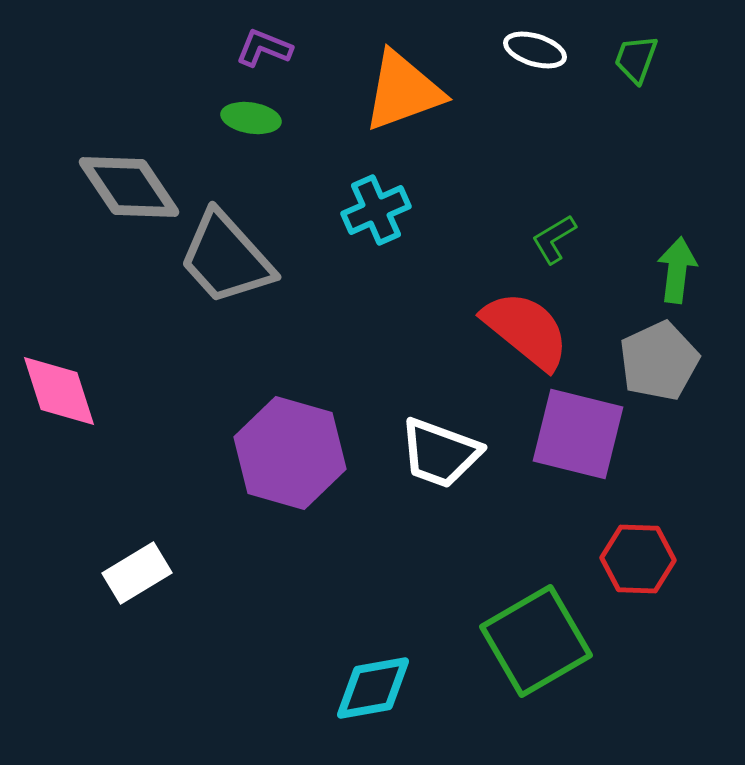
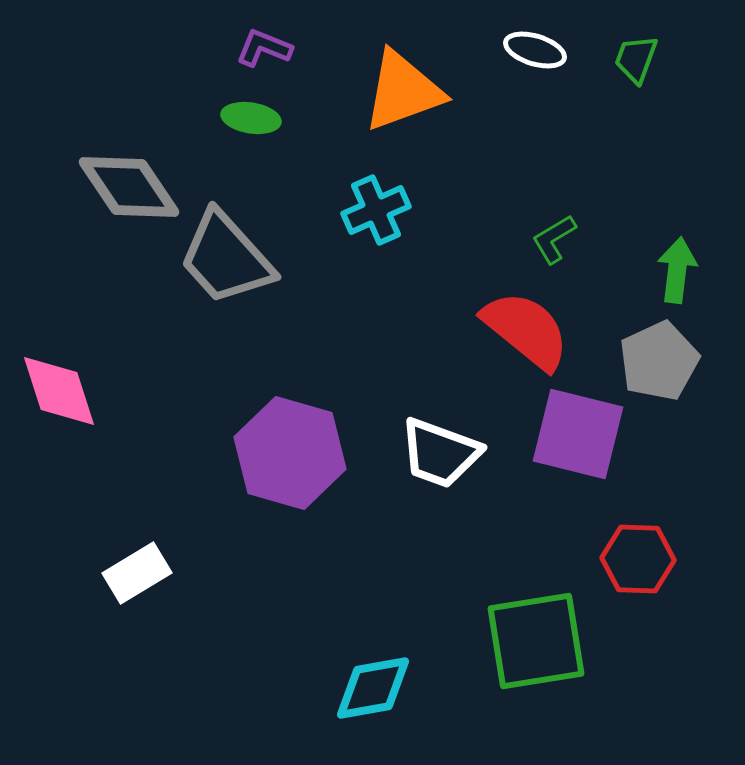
green square: rotated 21 degrees clockwise
